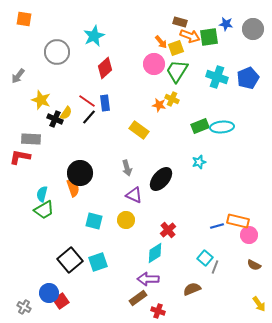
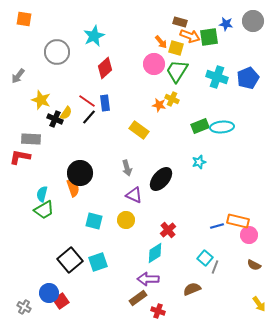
gray circle at (253, 29): moved 8 px up
yellow square at (176, 48): rotated 35 degrees clockwise
